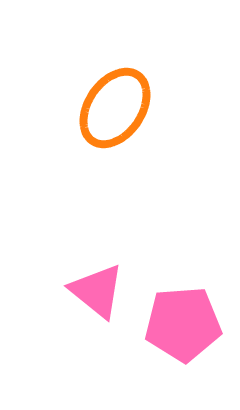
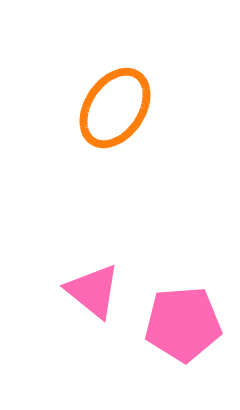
pink triangle: moved 4 px left
